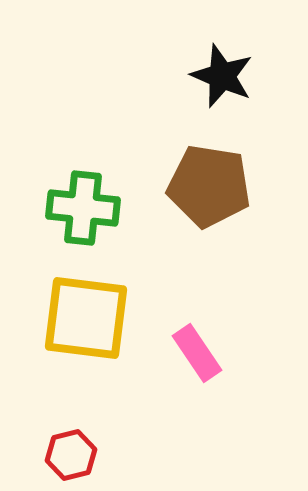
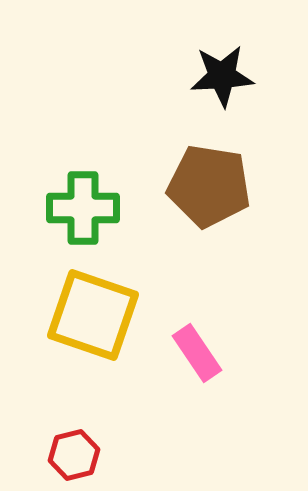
black star: rotated 26 degrees counterclockwise
green cross: rotated 6 degrees counterclockwise
yellow square: moved 7 px right, 3 px up; rotated 12 degrees clockwise
red hexagon: moved 3 px right
